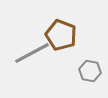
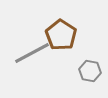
brown pentagon: rotated 12 degrees clockwise
